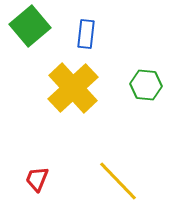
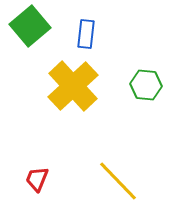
yellow cross: moved 2 px up
